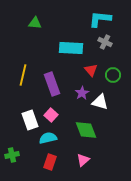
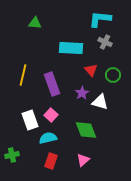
red rectangle: moved 1 px right, 1 px up
